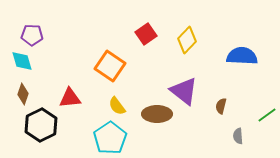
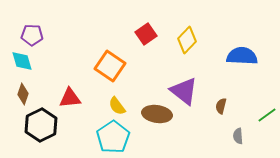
brown ellipse: rotated 8 degrees clockwise
cyan pentagon: moved 3 px right, 1 px up
